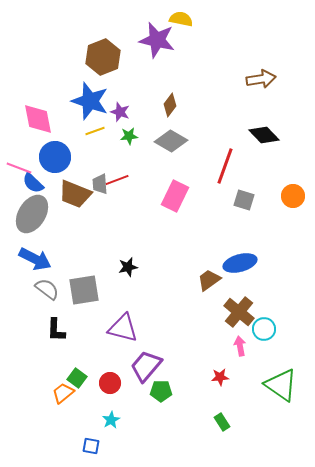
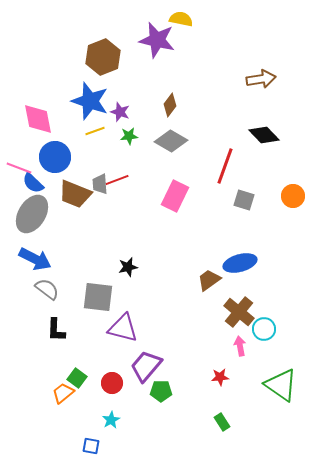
gray square at (84, 290): moved 14 px right, 7 px down; rotated 16 degrees clockwise
red circle at (110, 383): moved 2 px right
